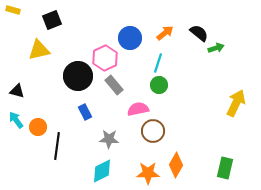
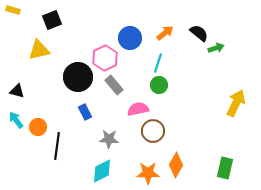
black circle: moved 1 px down
